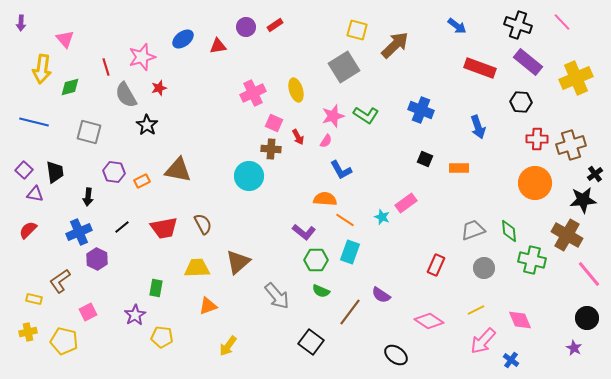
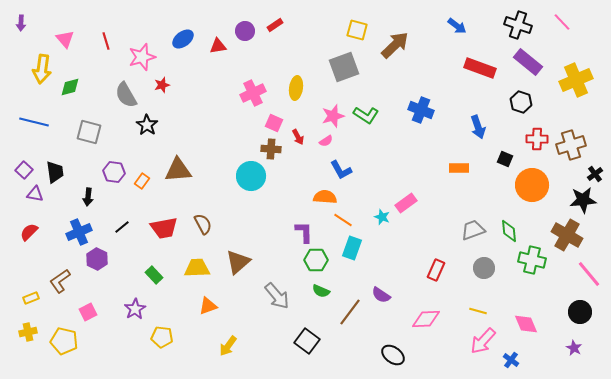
purple circle at (246, 27): moved 1 px left, 4 px down
red line at (106, 67): moved 26 px up
gray square at (344, 67): rotated 12 degrees clockwise
yellow cross at (576, 78): moved 2 px down
red star at (159, 88): moved 3 px right, 3 px up
yellow ellipse at (296, 90): moved 2 px up; rotated 25 degrees clockwise
black hexagon at (521, 102): rotated 15 degrees clockwise
pink semicircle at (326, 141): rotated 24 degrees clockwise
black square at (425, 159): moved 80 px right
brown triangle at (178, 170): rotated 16 degrees counterclockwise
cyan circle at (249, 176): moved 2 px right
orange rectangle at (142, 181): rotated 28 degrees counterclockwise
orange circle at (535, 183): moved 3 px left, 2 px down
orange semicircle at (325, 199): moved 2 px up
orange line at (345, 220): moved 2 px left
red semicircle at (28, 230): moved 1 px right, 2 px down
purple L-shape at (304, 232): rotated 130 degrees counterclockwise
cyan rectangle at (350, 252): moved 2 px right, 4 px up
red rectangle at (436, 265): moved 5 px down
green rectangle at (156, 288): moved 2 px left, 13 px up; rotated 54 degrees counterclockwise
yellow rectangle at (34, 299): moved 3 px left, 1 px up; rotated 35 degrees counterclockwise
yellow line at (476, 310): moved 2 px right, 1 px down; rotated 42 degrees clockwise
purple star at (135, 315): moved 6 px up
black circle at (587, 318): moved 7 px left, 6 px up
pink diamond at (520, 320): moved 6 px right, 4 px down
pink diamond at (429, 321): moved 3 px left, 2 px up; rotated 36 degrees counterclockwise
black square at (311, 342): moved 4 px left, 1 px up
black ellipse at (396, 355): moved 3 px left
